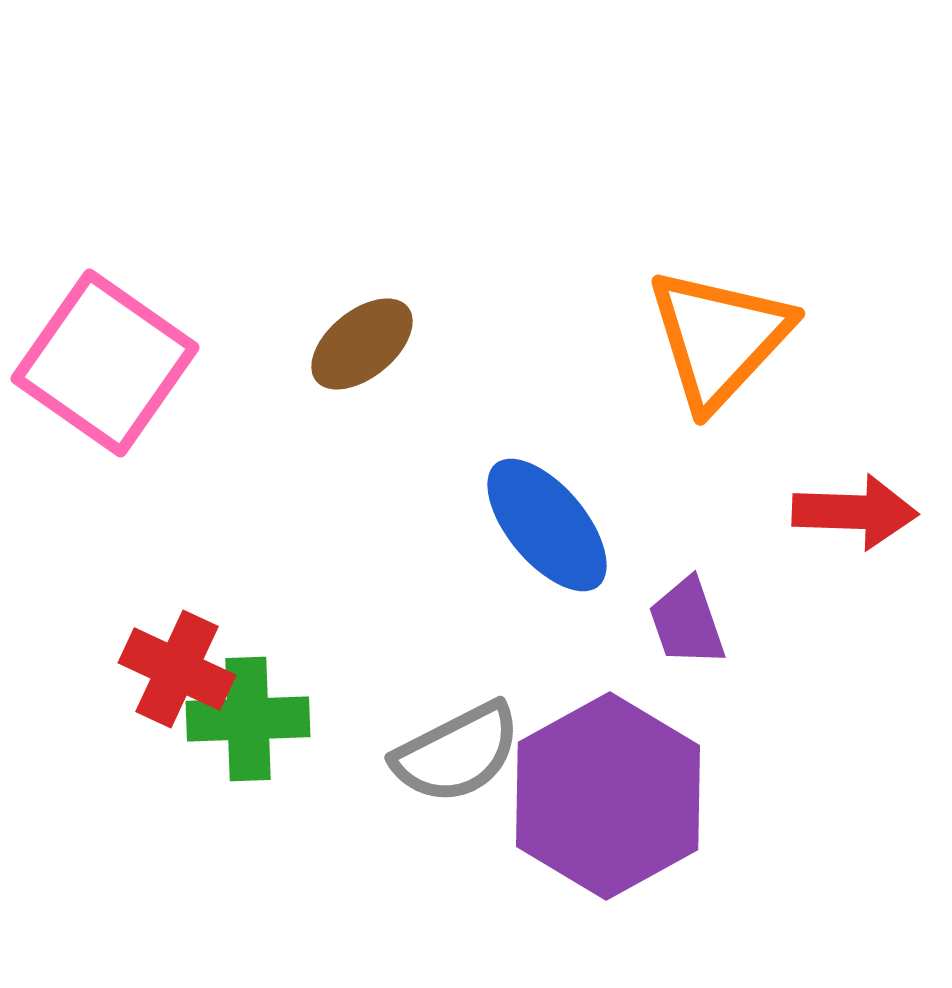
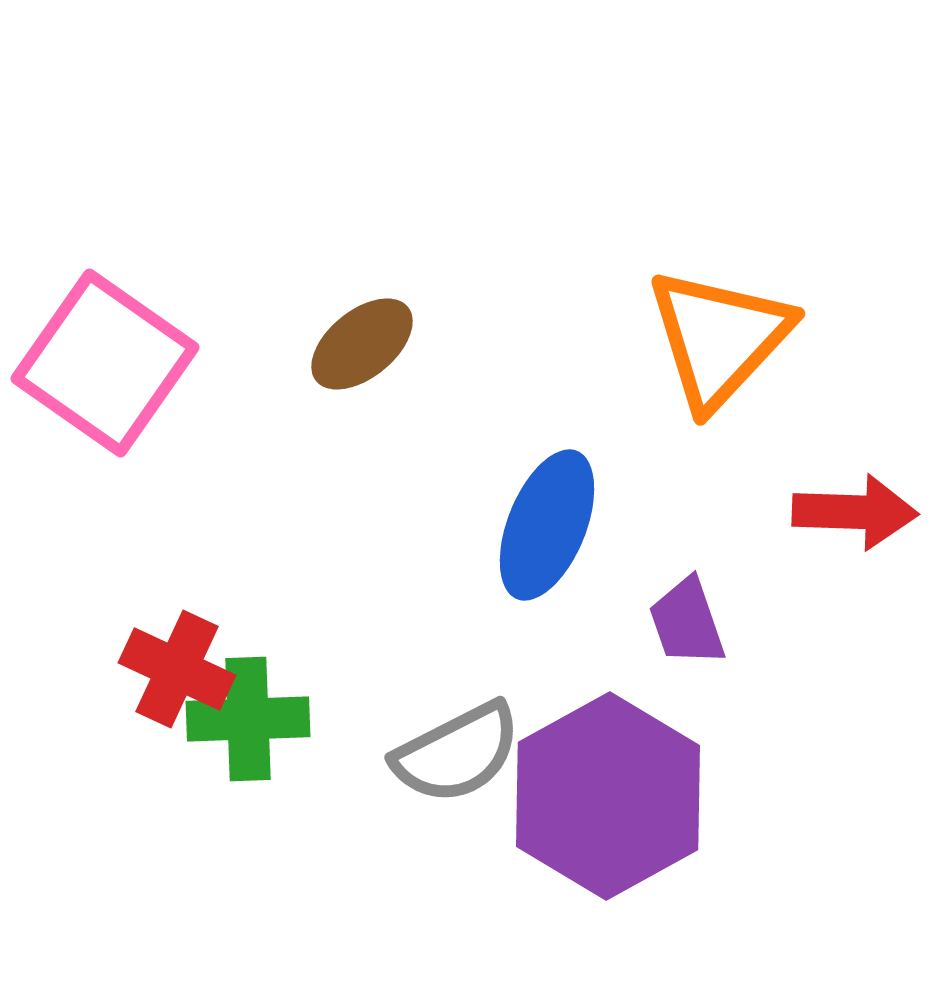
blue ellipse: rotated 62 degrees clockwise
